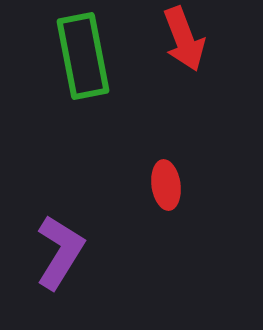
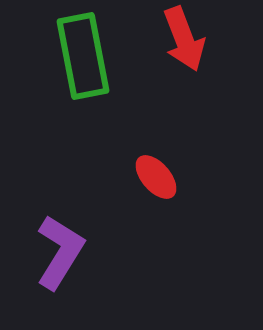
red ellipse: moved 10 px left, 8 px up; rotated 33 degrees counterclockwise
